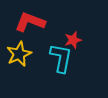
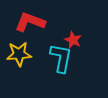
red star: rotated 30 degrees counterclockwise
yellow star: rotated 20 degrees clockwise
